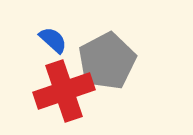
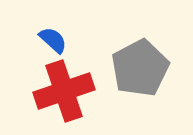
gray pentagon: moved 33 px right, 7 px down
